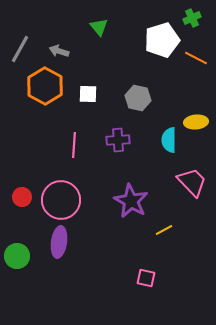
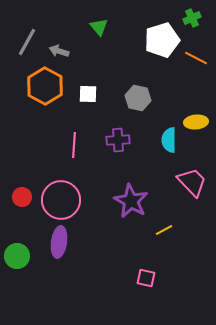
gray line: moved 7 px right, 7 px up
